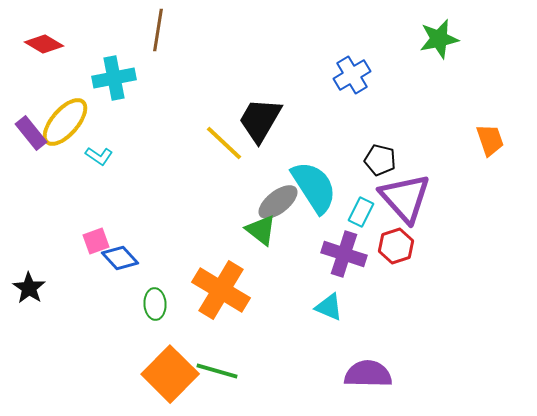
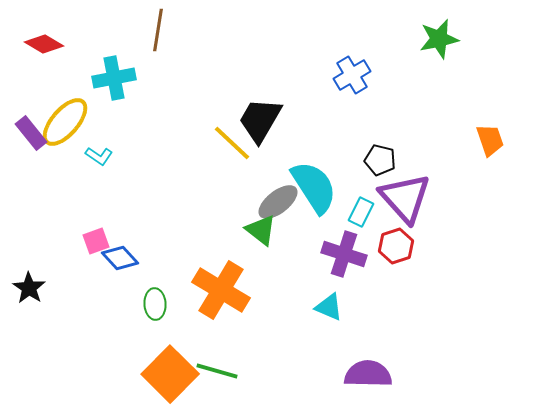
yellow line: moved 8 px right
